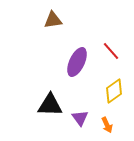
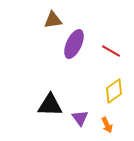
red line: rotated 18 degrees counterclockwise
purple ellipse: moved 3 px left, 18 px up
